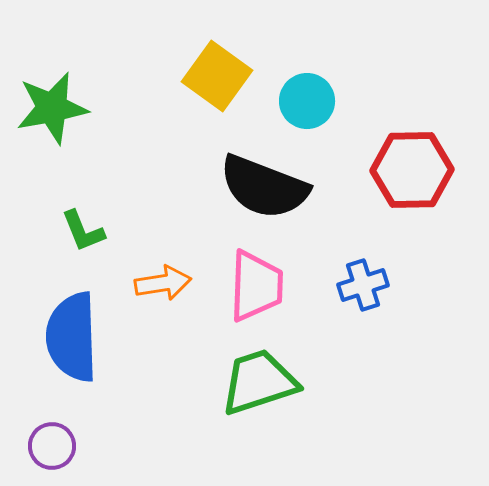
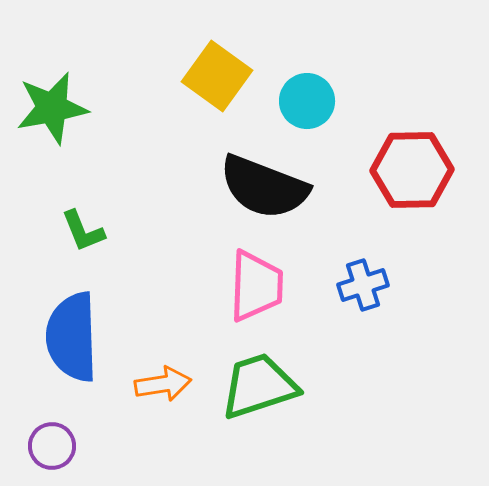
orange arrow: moved 101 px down
green trapezoid: moved 4 px down
